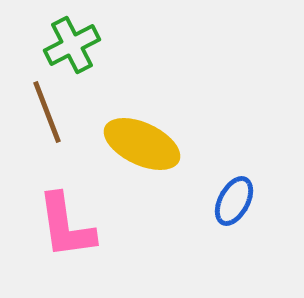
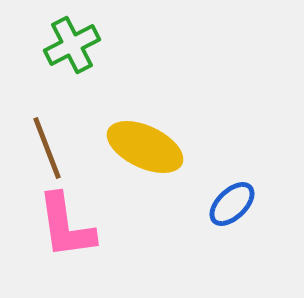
brown line: moved 36 px down
yellow ellipse: moved 3 px right, 3 px down
blue ellipse: moved 2 px left, 3 px down; rotated 18 degrees clockwise
